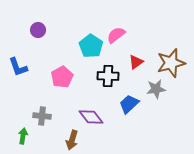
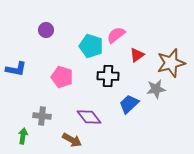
purple circle: moved 8 px right
cyan pentagon: rotated 15 degrees counterclockwise
red triangle: moved 1 px right, 7 px up
blue L-shape: moved 2 px left, 2 px down; rotated 60 degrees counterclockwise
pink pentagon: rotated 25 degrees counterclockwise
purple diamond: moved 2 px left
brown arrow: rotated 78 degrees counterclockwise
